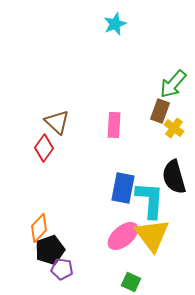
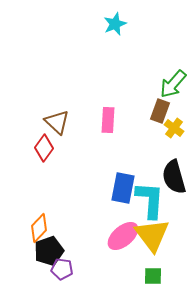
pink rectangle: moved 6 px left, 5 px up
black pentagon: moved 1 px left, 1 px down
green square: moved 22 px right, 6 px up; rotated 24 degrees counterclockwise
